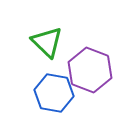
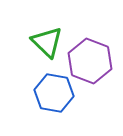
purple hexagon: moved 9 px up
